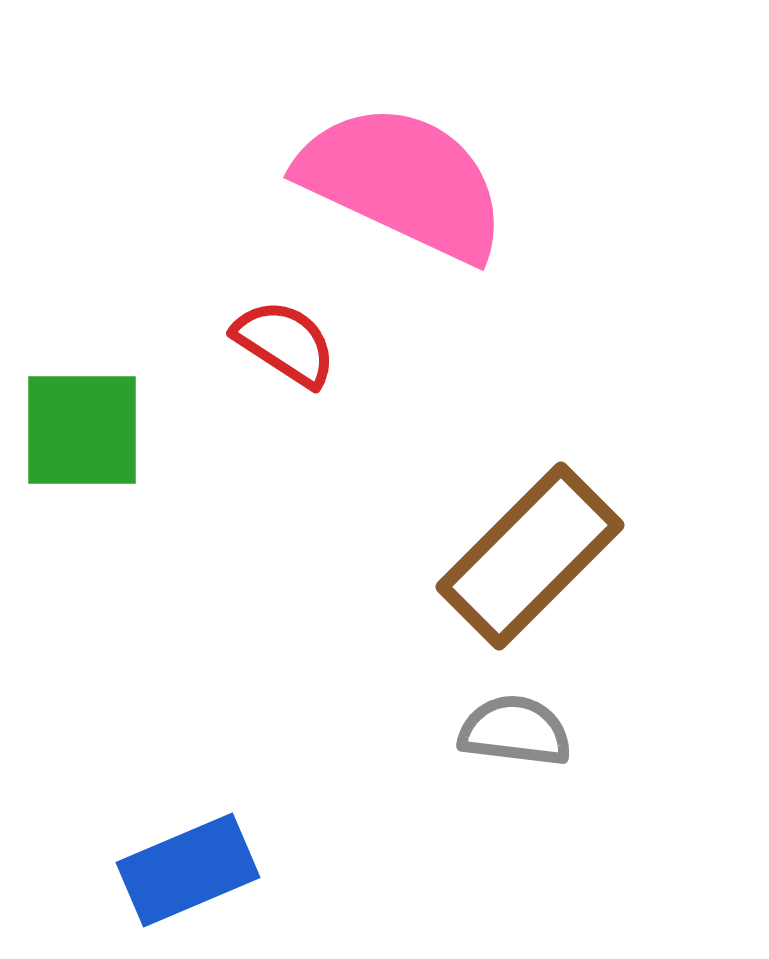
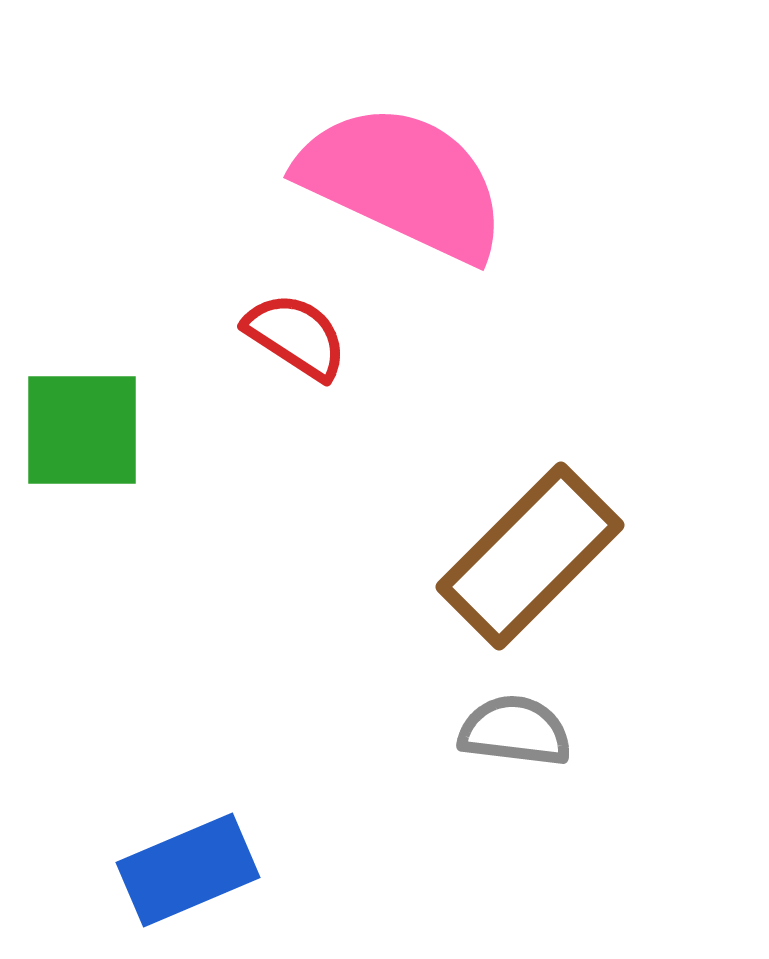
red semicircle: moved 11 px right, 7 px up
